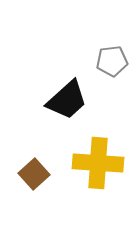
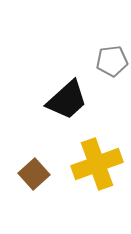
yellow cross: moved 1 px left, 1 px down; rotated 24 degrees counterclockwise
